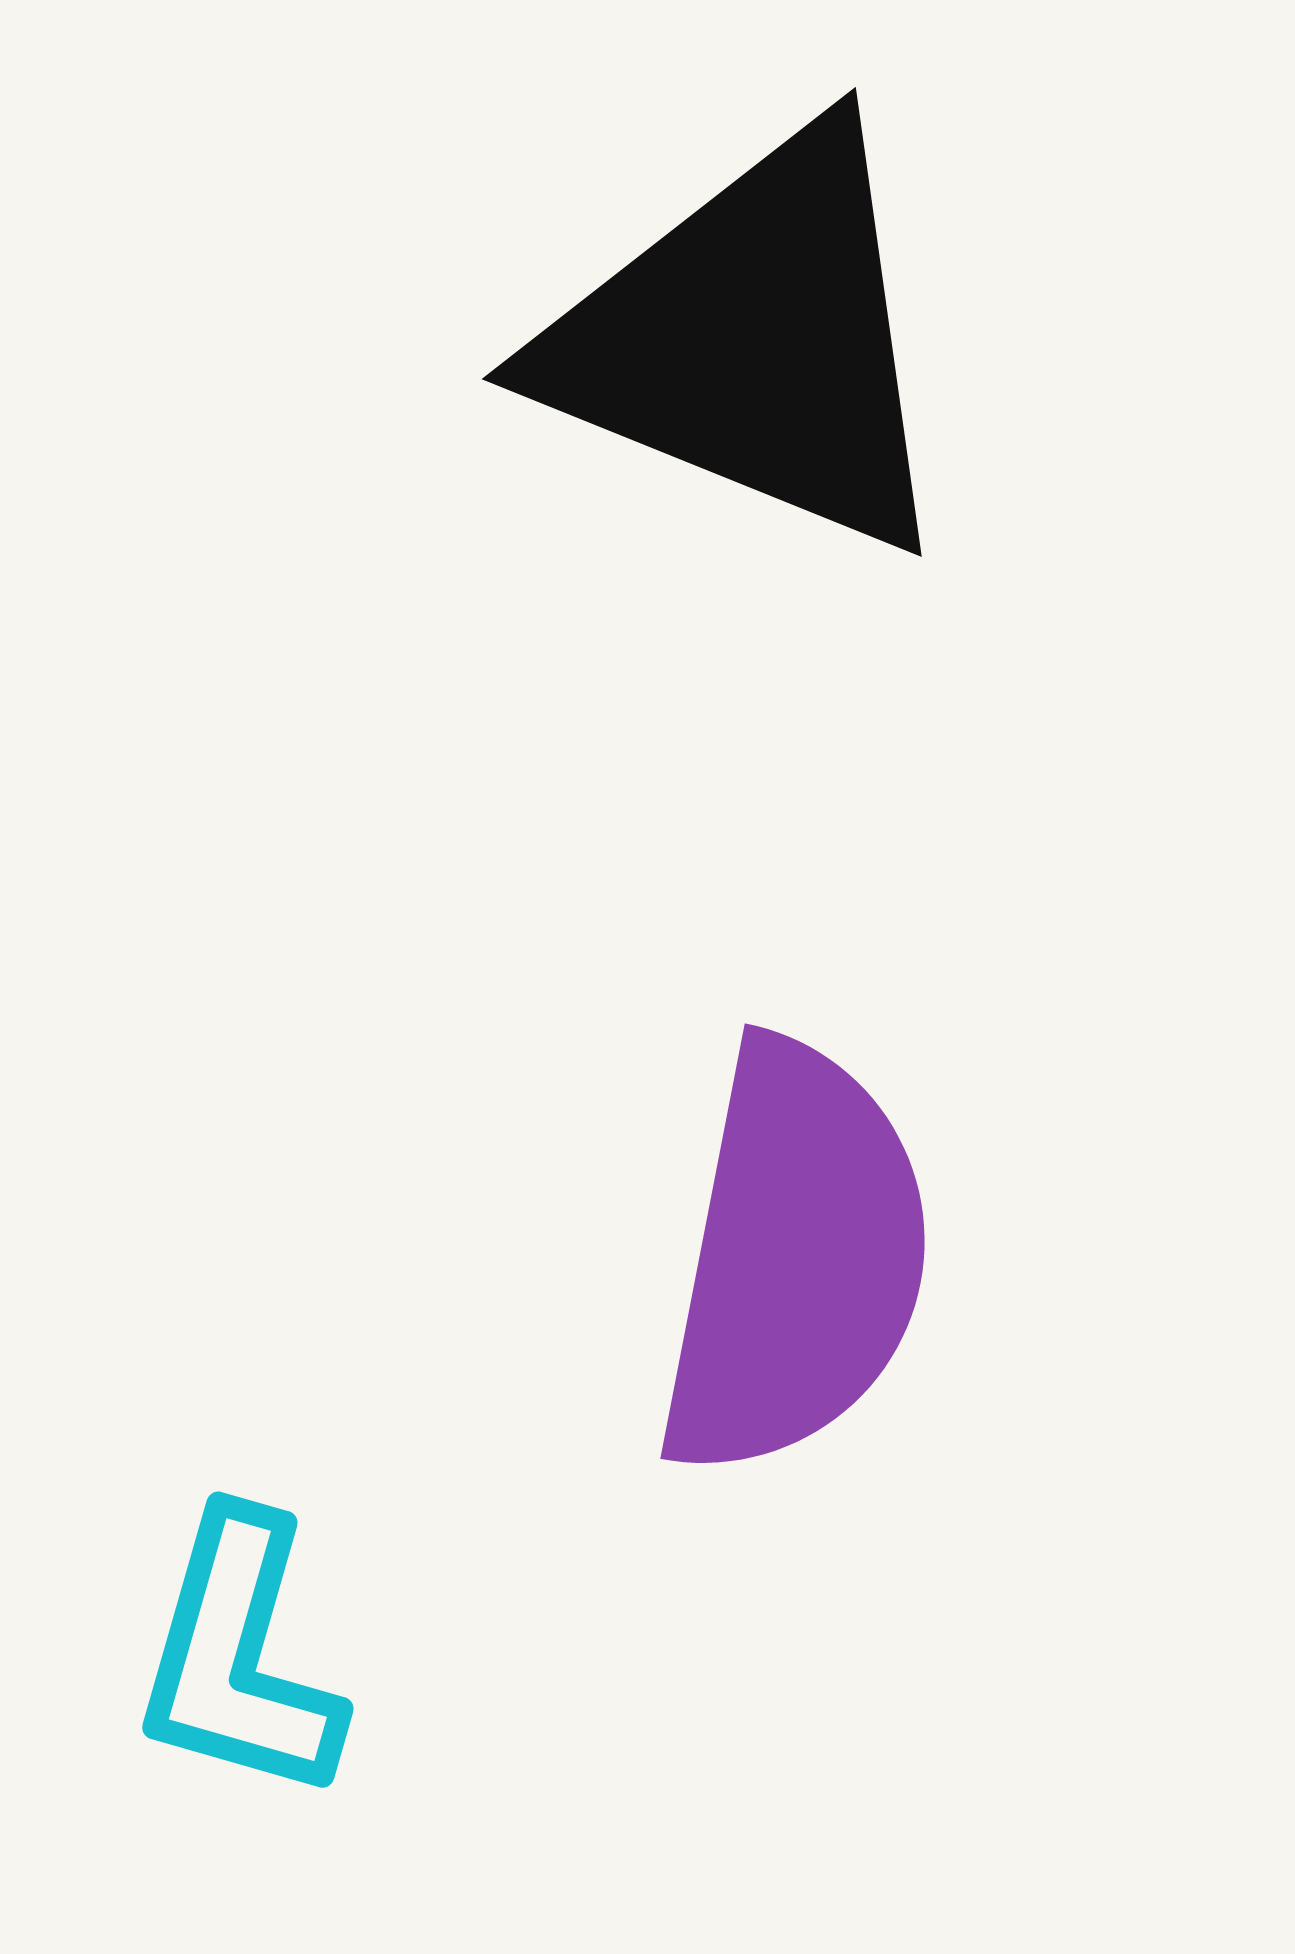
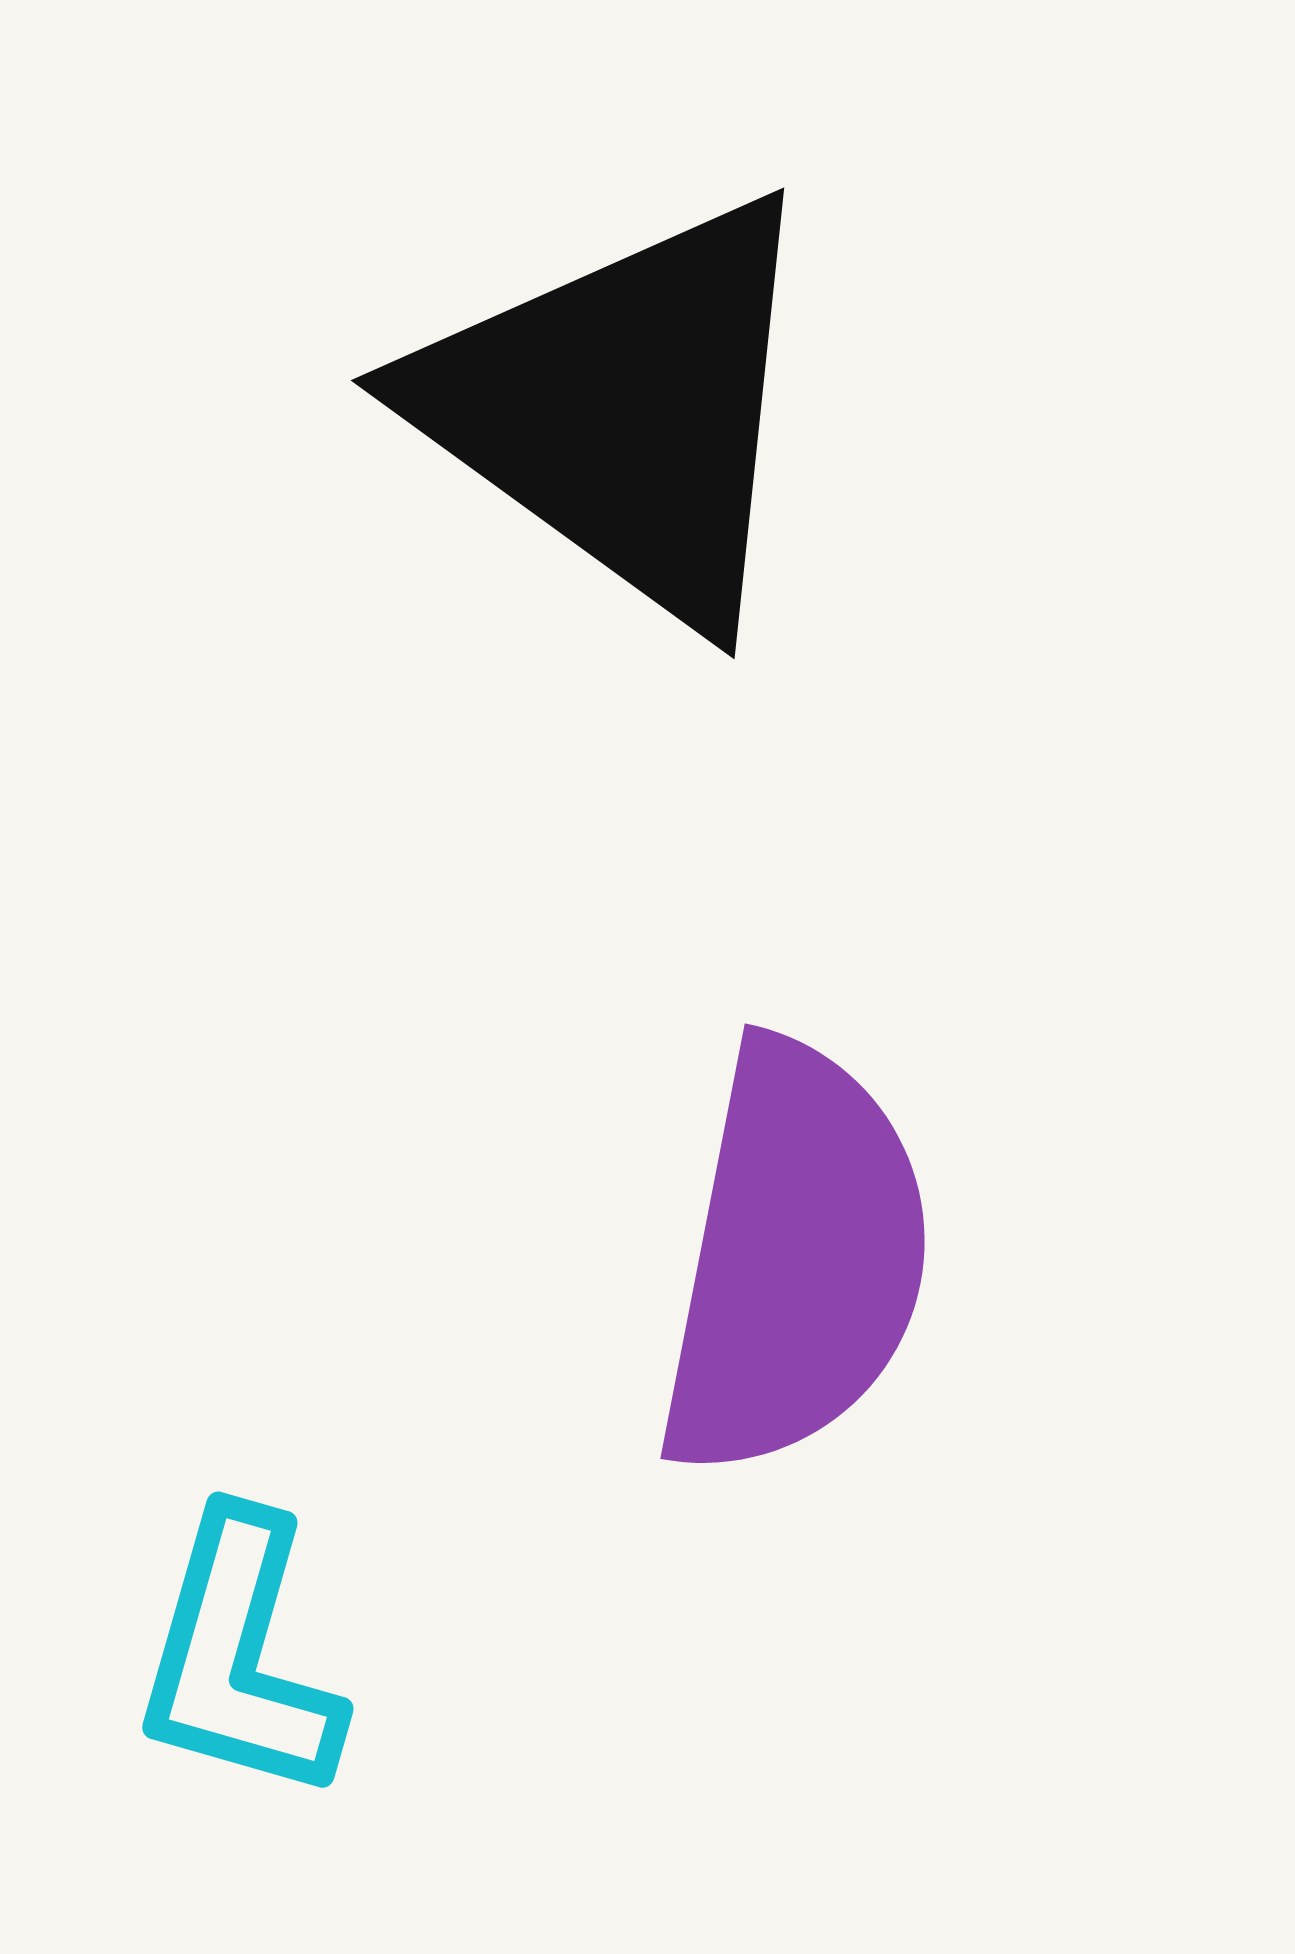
black triangle: moved 130 px left, 68 px down; rotated 14 degrees clockwise
